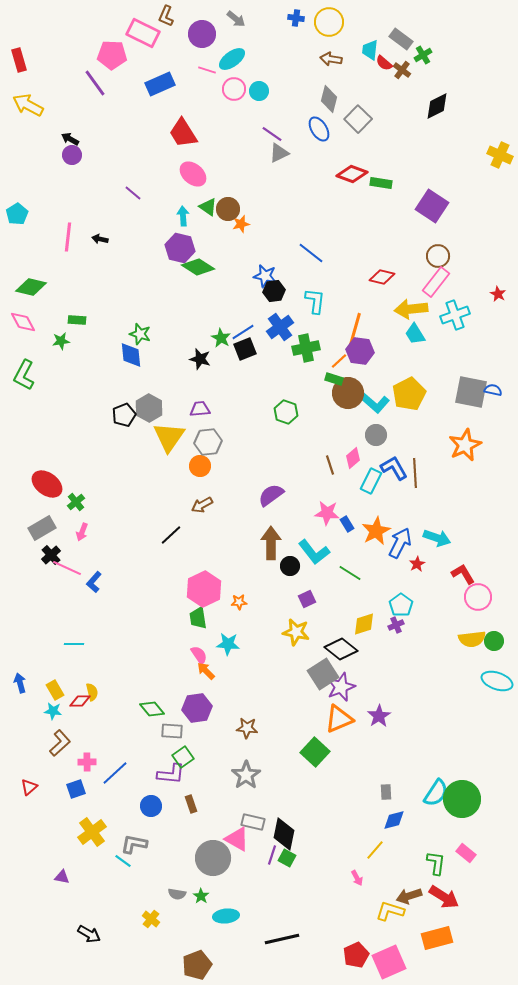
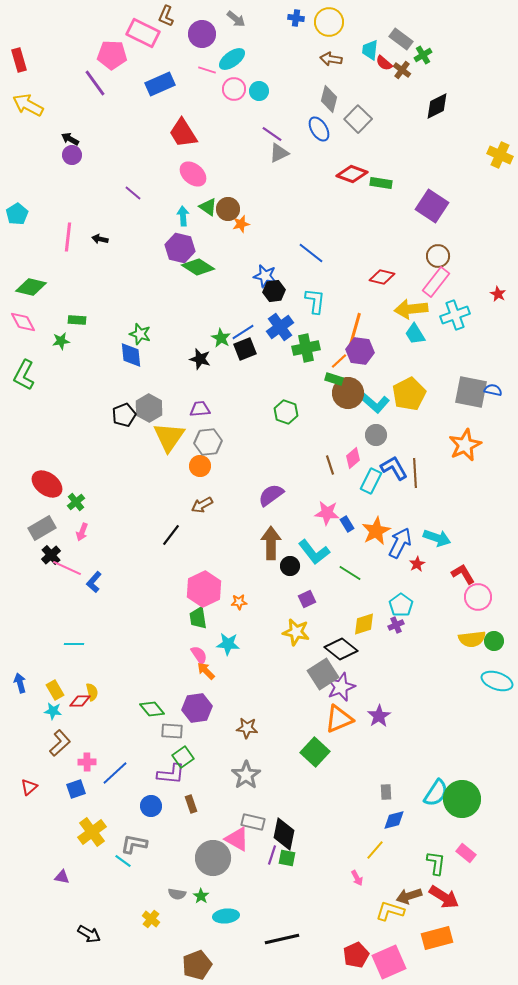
black line at (171, 535): rotated 10 degrees counterclockwise
green square at (287, 858): rotated 18 degrees counterclockwise
